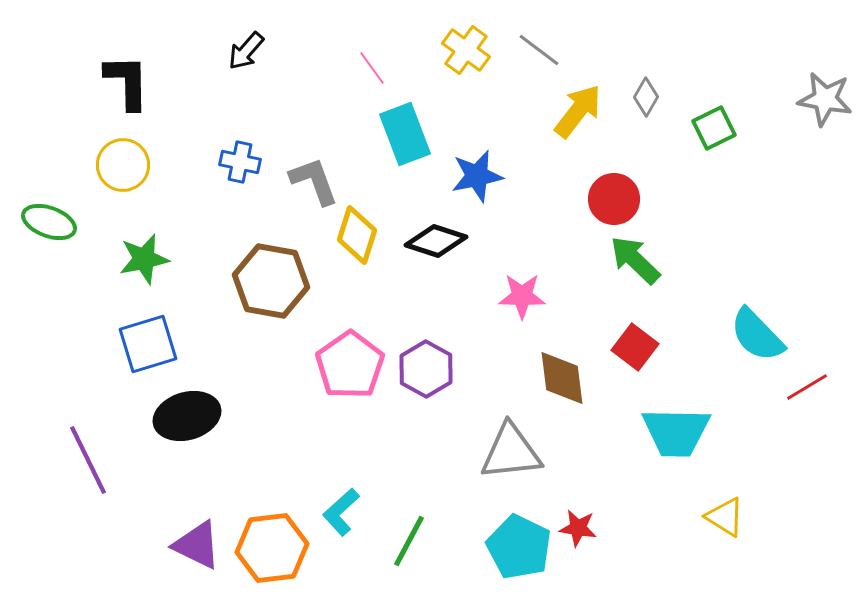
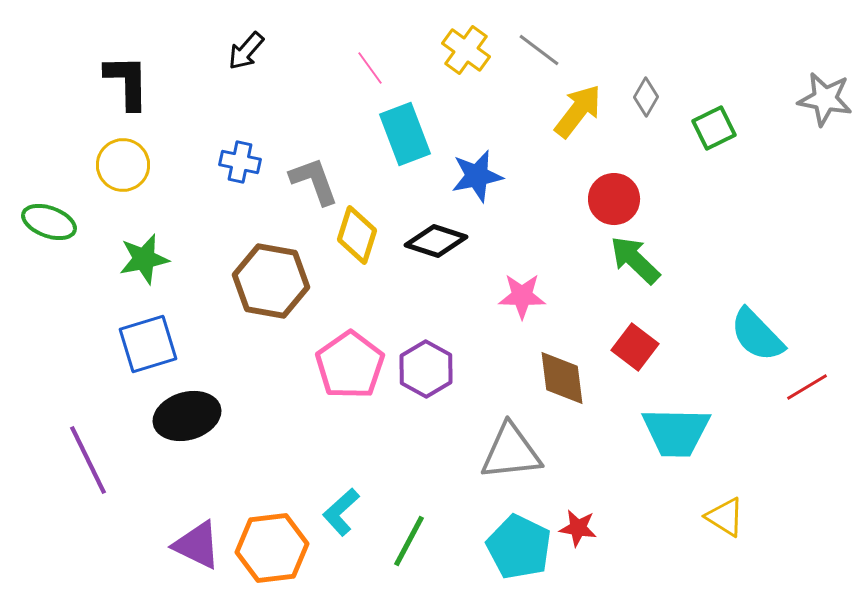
pink line: moved 2 px left
